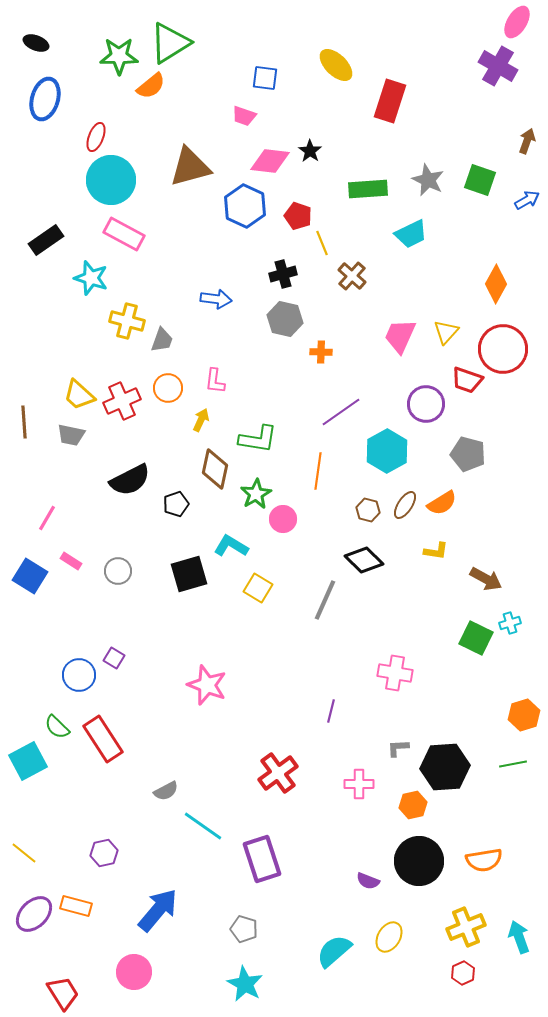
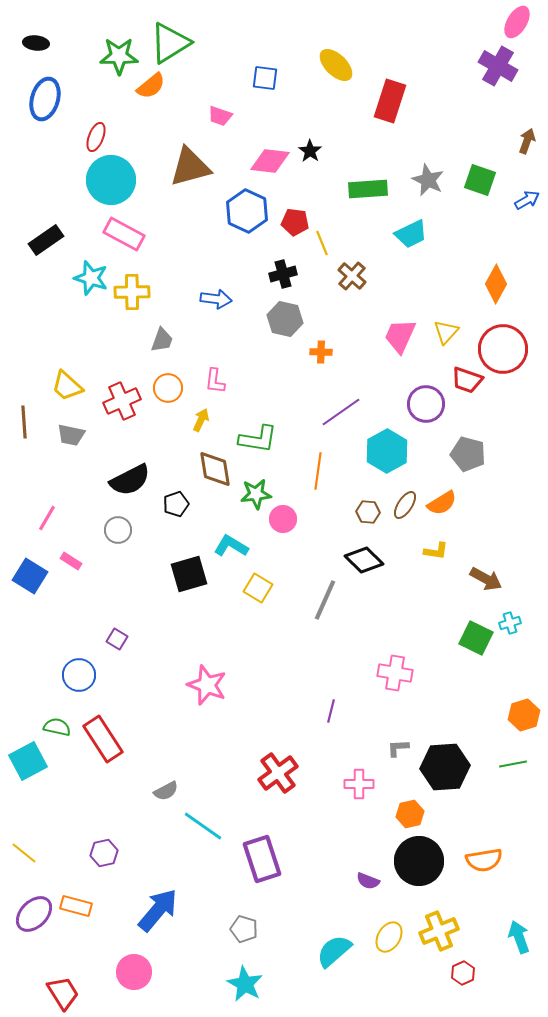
black ellipse at (36, 43): rotated 15 degrees counterclockwise
pink trapezoid at (244, 116): moved 24 px left
blue hexagon at (245, 206): moved 2 px right, 5 px down
red pentagon at (298, 216): moved 3 px left, 6 px down; rotated 12 degrees counterclockwise
yellow cross at (127, 321): moved 5 px right, 29 px up; rotated 16 degrees counterclockwise
yellow trapezoid at (79, 395): moved 12 px left, 9 px up
brown diamond at (215, 469): rotated 21 degrees counterclockwise
green star at (256, 494): rotated 24 degrees clockwise
brown hexagon at (368, 510): moved 2 px down; rotated 10 degrees counterclockwise
gray circle at (118, 571): moved 41 px up
purple square at (114, 658): moved 3 px right, 19 px up
green semicircle at (57, 727): rotated 148 degrees clockwise
orange hexagon at (413, 805): moved 3 px left, 9 px down
yellow cross at (466, 927): moved 27 px left, 4 px down
